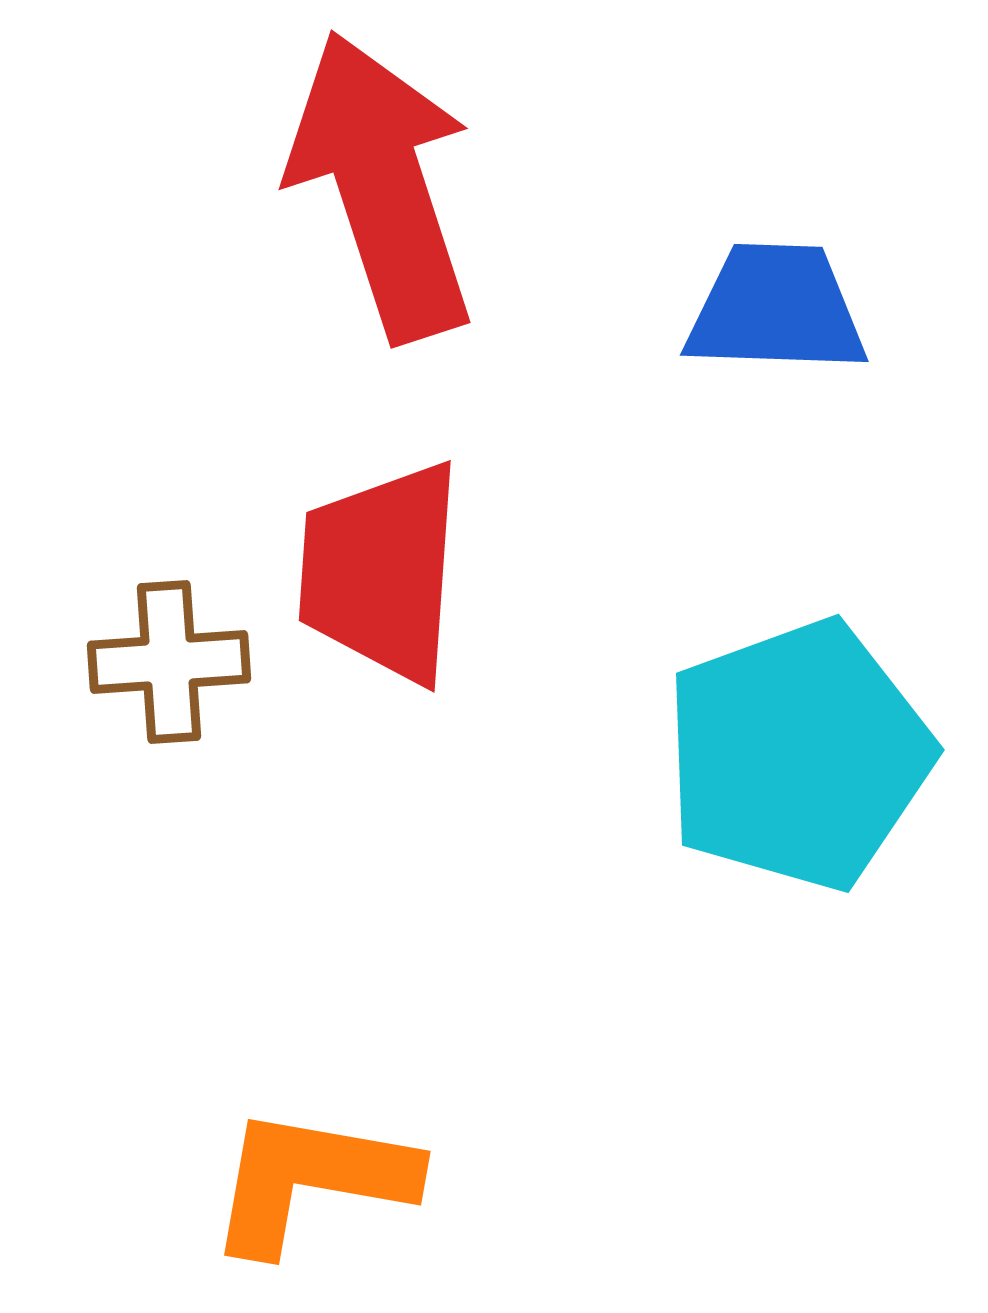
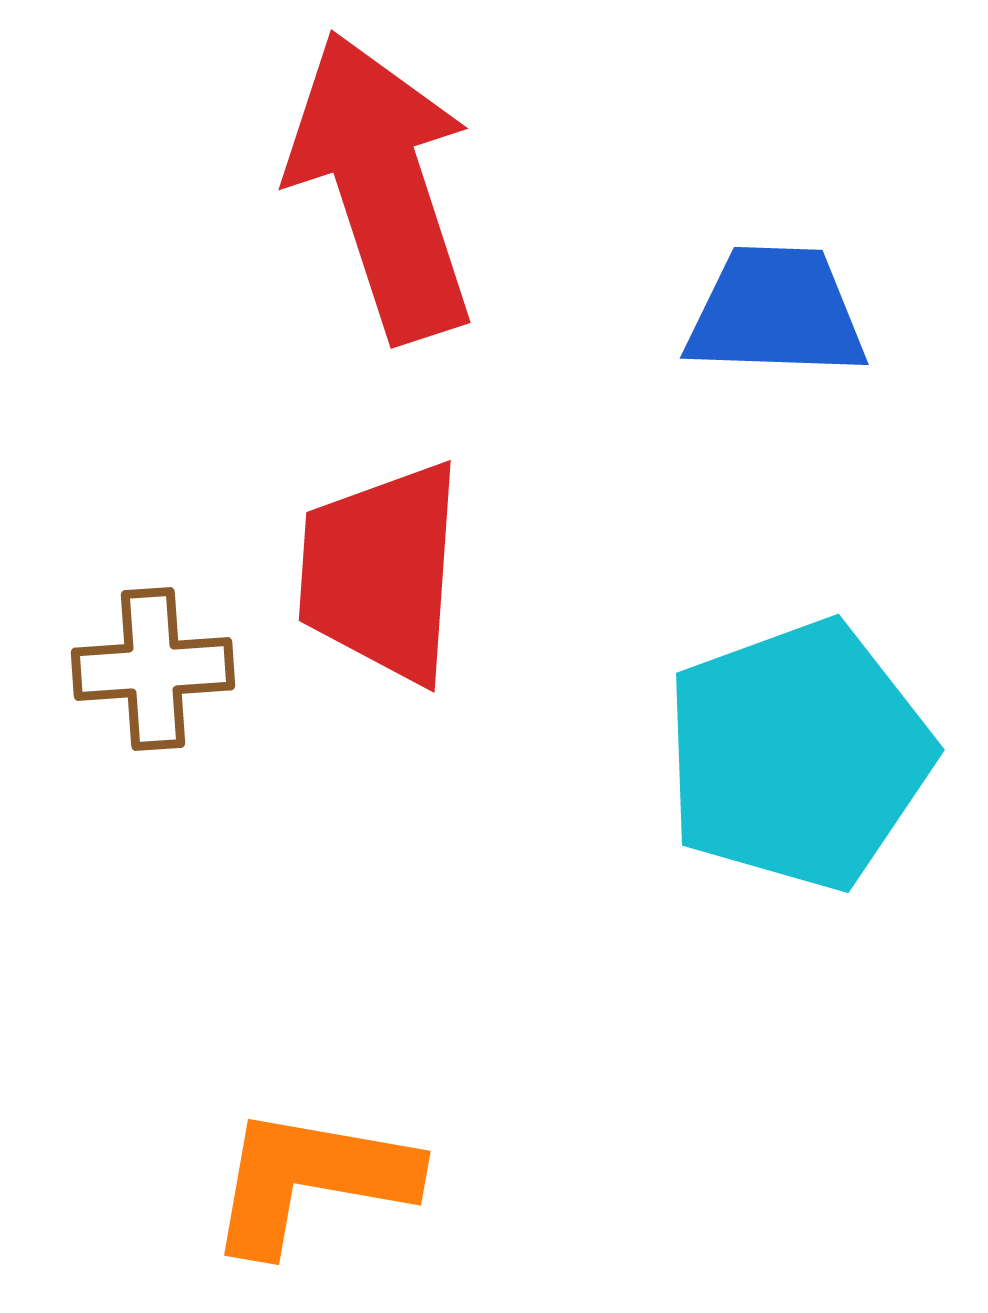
blue trapezoid: moved 3 px down
brown cross: moved 16 px left, 7 px down
